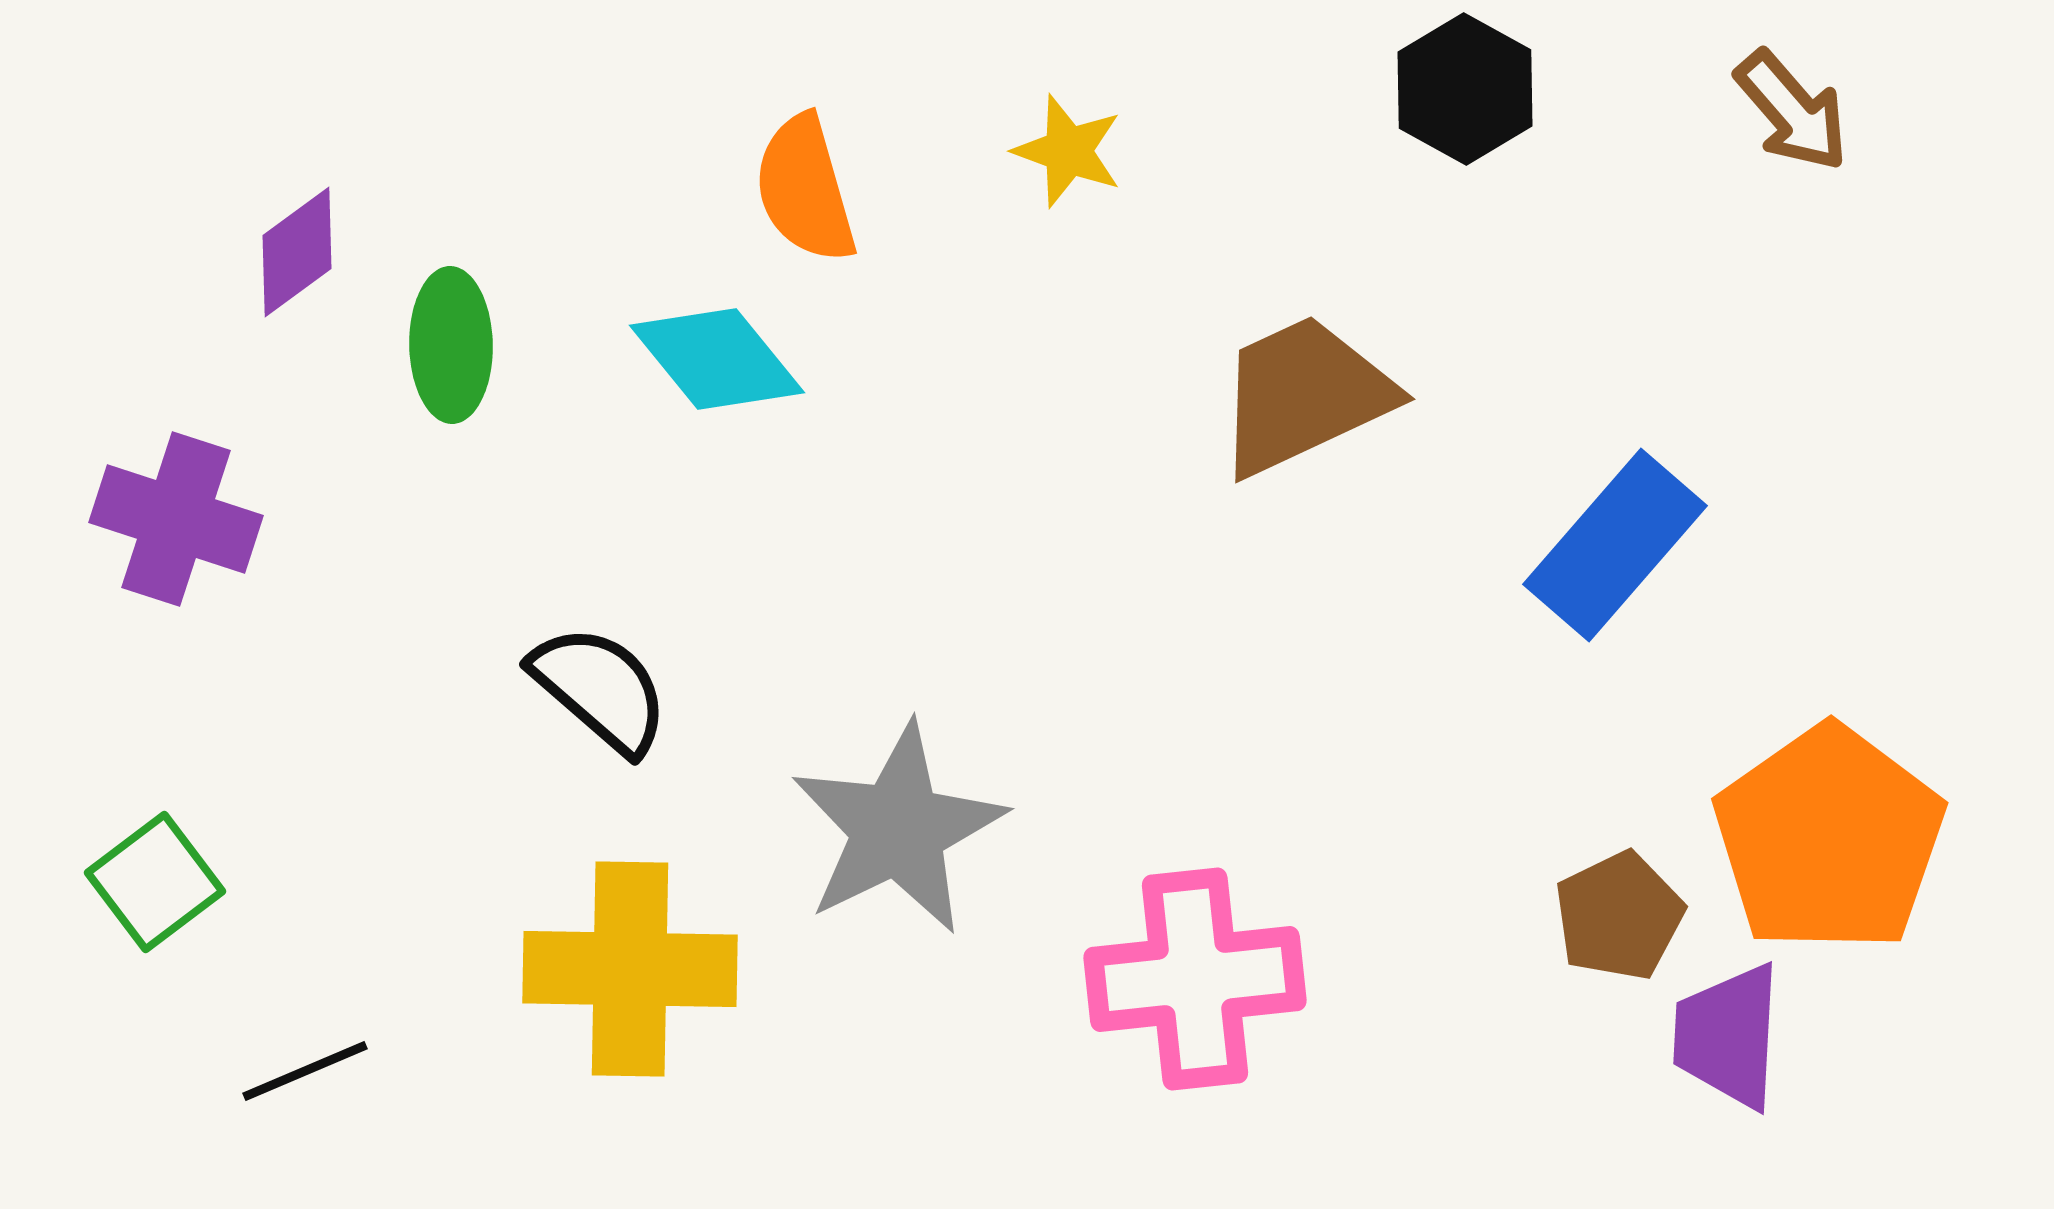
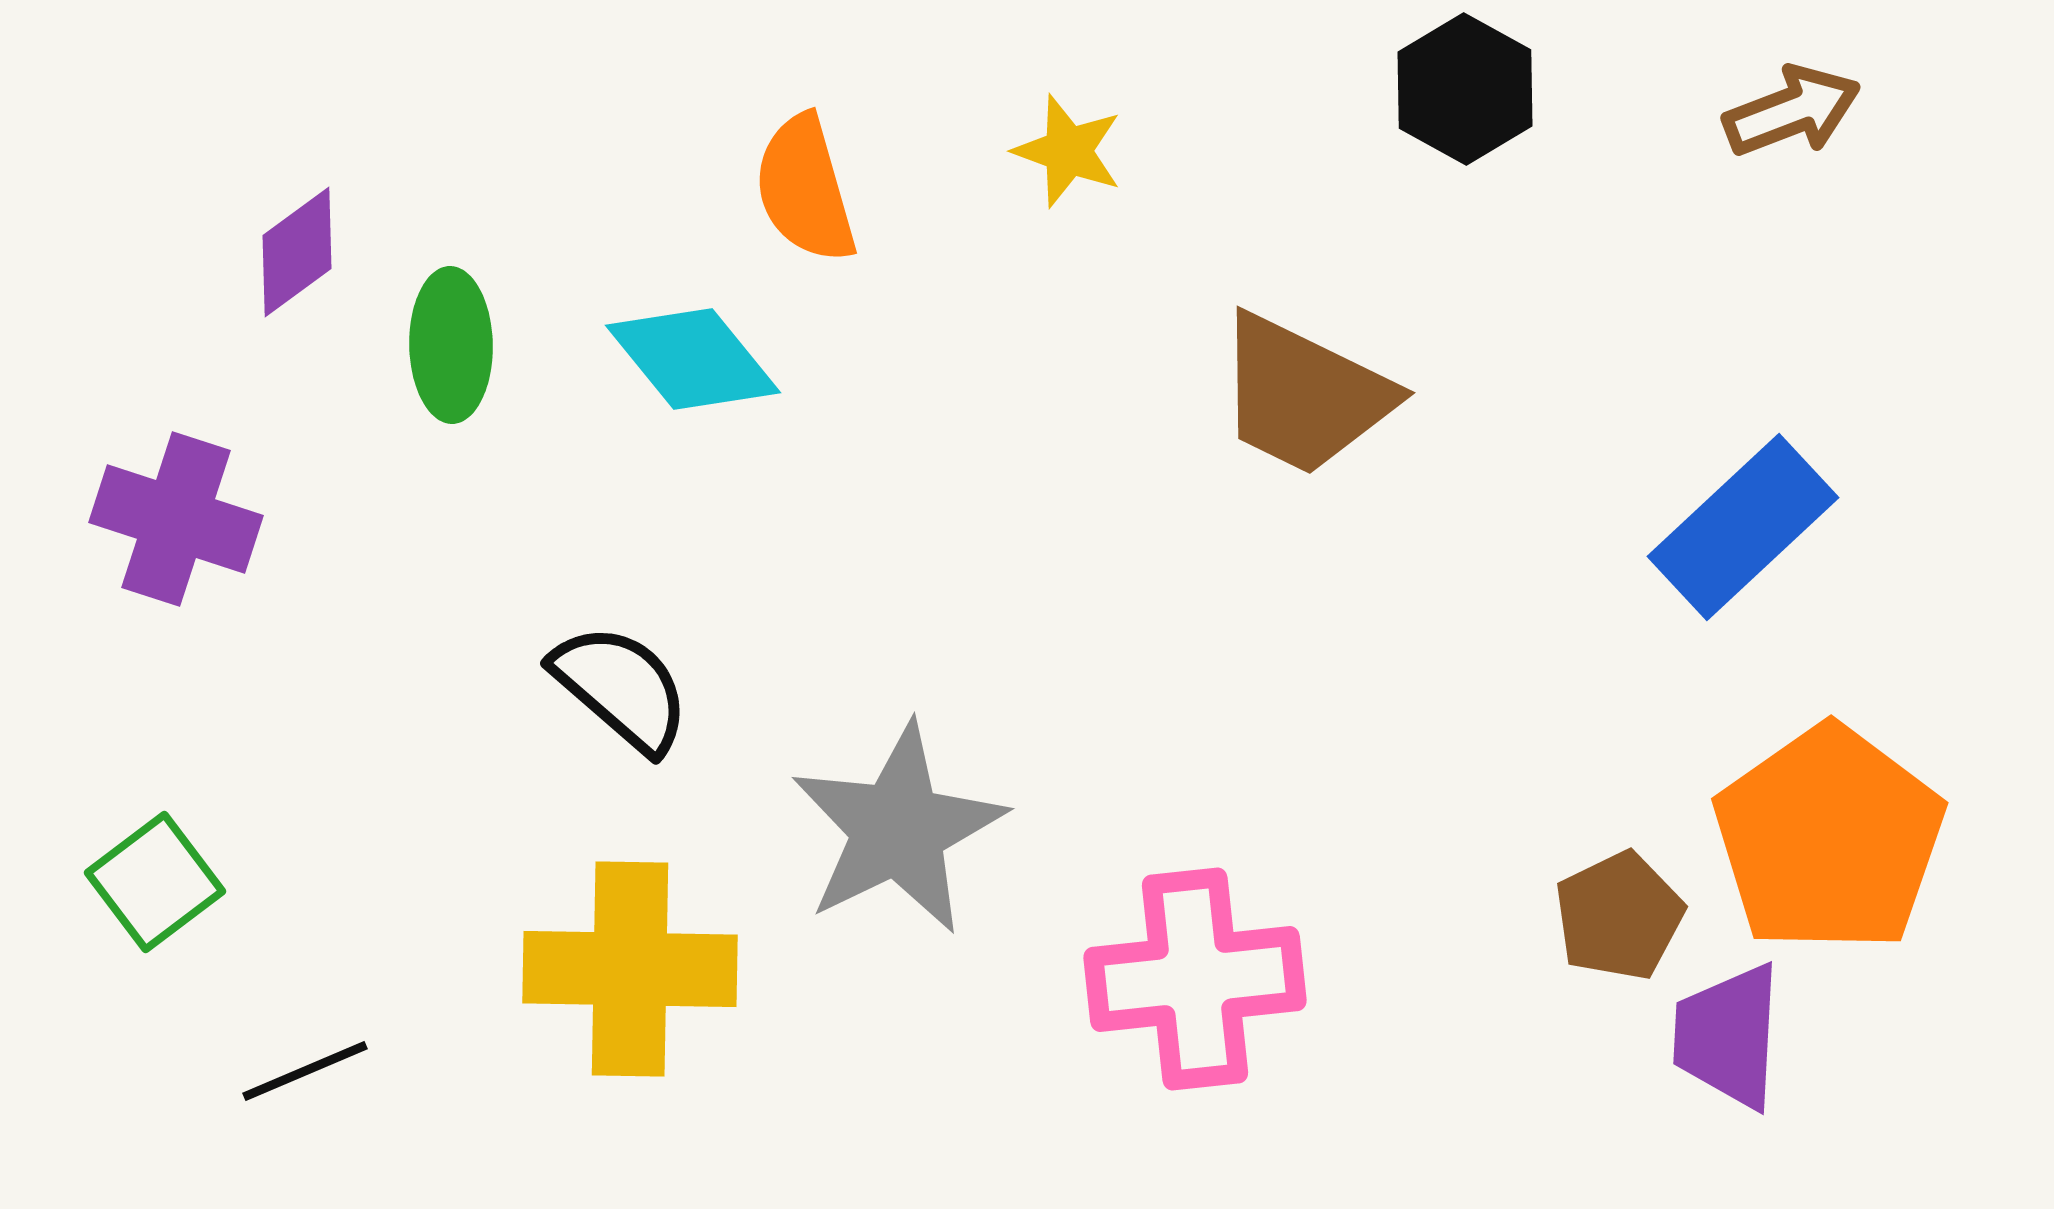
brown arrow: rotated 70 degrees counterclockwise
cyan diamond: moved 24 px left
brown trapezoid: rotated 129 degrees counterclockwise
blue rectangle: moved 128 px right, 18 px up; rotated 6 degrees clockwise
black semicircle: moved 21 px right, 1 px up
